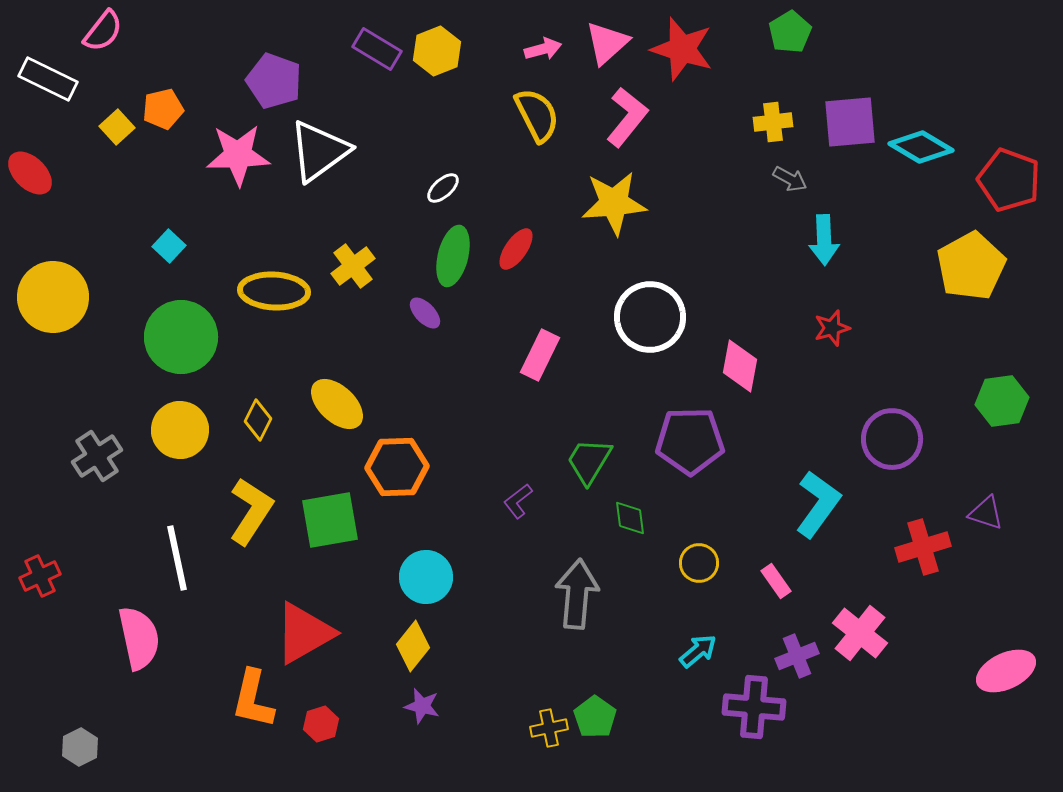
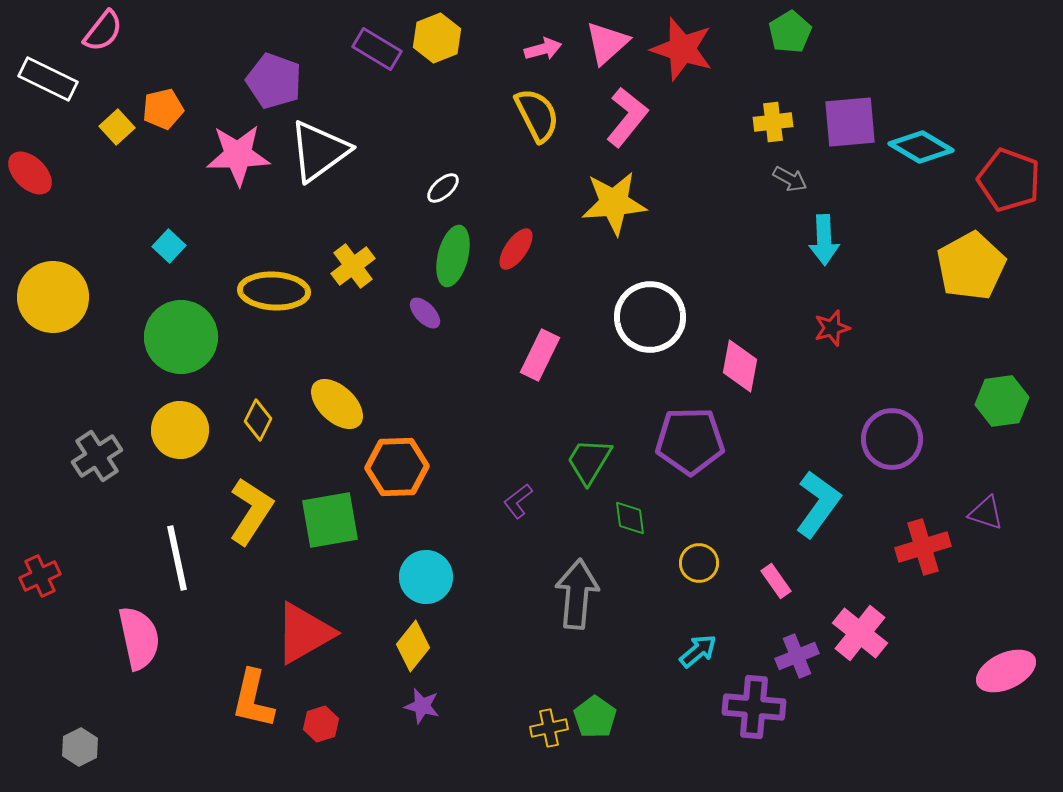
yellow hexagon at (437, 51): moved 13 px up
